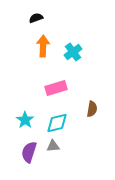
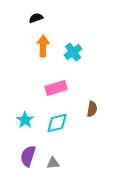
gray triangle: moved 17 px down
purple semicircle: moved 1 px left, 4 px down
